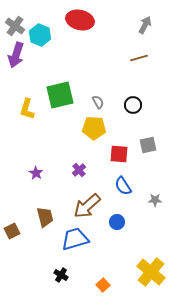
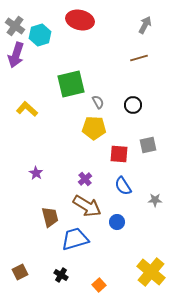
cyan hexagon: rotated 20 degrees clockwise
green square: moved 11 px right, 11 px up
yellow L-shape: rotated 115 degrees clockwise
purple cross: moved 6 px right, 9 px down
brown arrow: rotated 108 degrees counterclockwise
brown trapezoid: moved 5 px right
brown square: moved 8 px right, 41 px down
orange square: moved 4 px left
